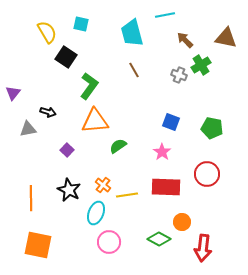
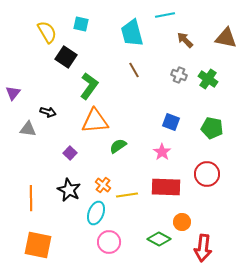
green cross: moved 7 px right, 14 px down; rotated 24 degrees counterclockwise
gray triangle: rotated 18 degrees clockwise
purple square: moved 3 px right, 3 px down
